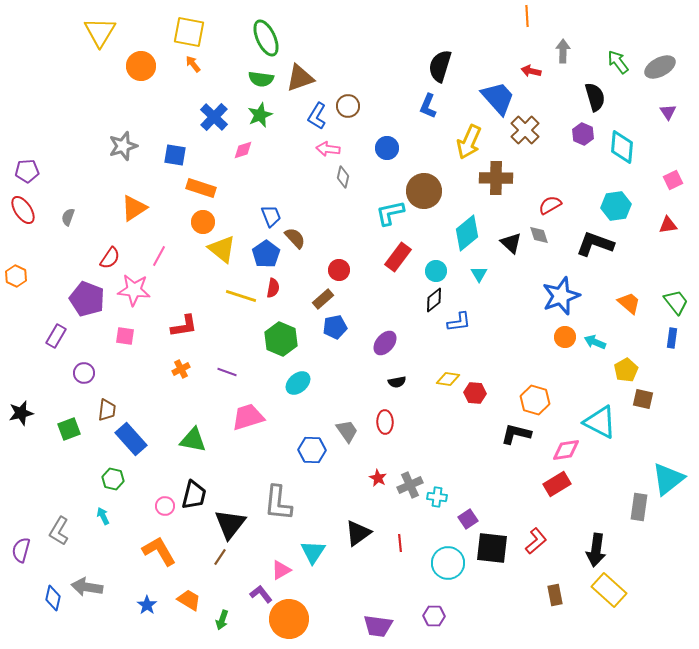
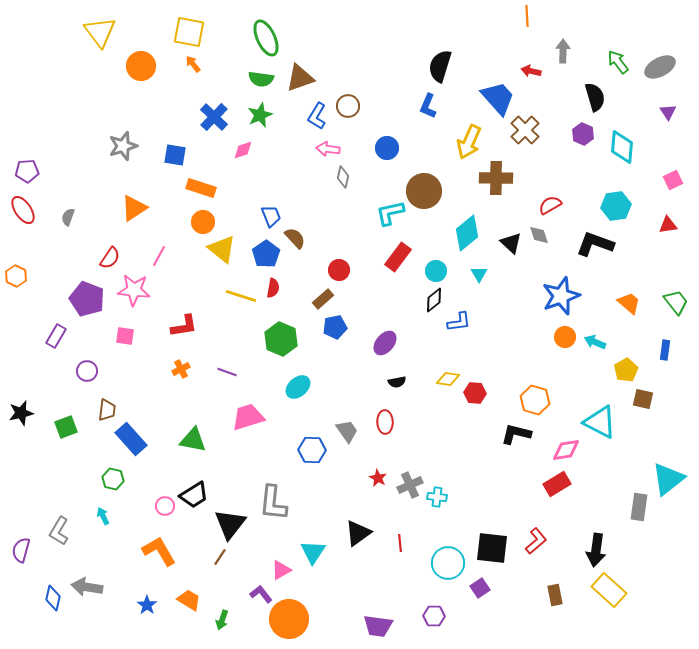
yellow triangle at (100, 32): rotated 8 degrees counterclockwise
blue rectangle at (672, 338): moved 7 px left, 12 px down
purple circle at (84, 373): moved 3 px right, 2 px up
cyan ellipse at (298, 383): moved 4 px down
green square at (69, 429): moved 3 px left, 2 px up
black trapezoid at (194, 495): rotated 44 degrees clockwise
gray L-shape at (278, 503): moved 5 px left
purple square at (468, 519): moved 12 px right, 69 px down
